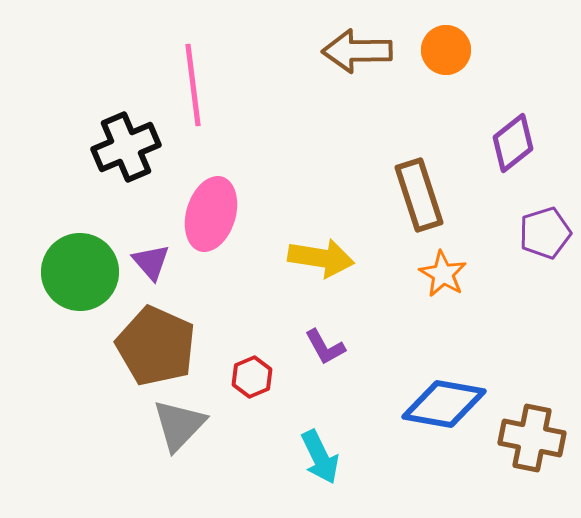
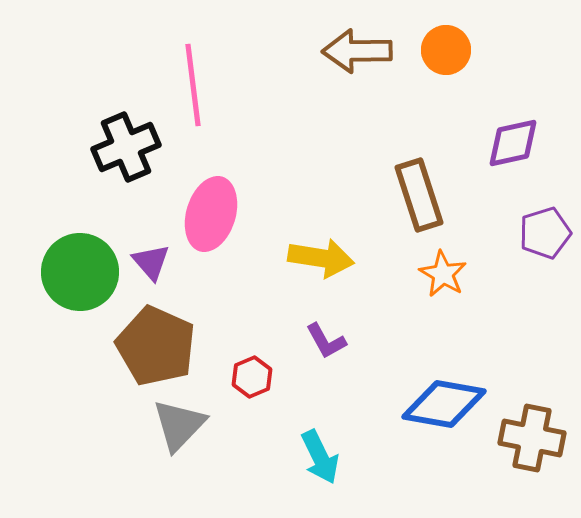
purple diamond: rotated 26 degrees clockwise
purple L-shape: moved 1 px right, 6 px up
